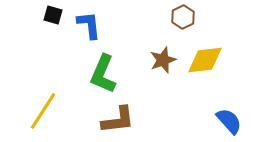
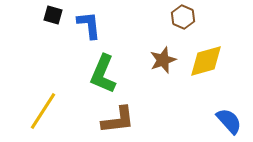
brown hexagon: rotated 10 degrees counterclockwise
yellow diamond: moved 1 px right, 1 px down; rotated 9 degrees counterclockwise
